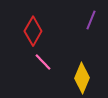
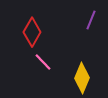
red diamond: moved 1 px left, 1 px down
